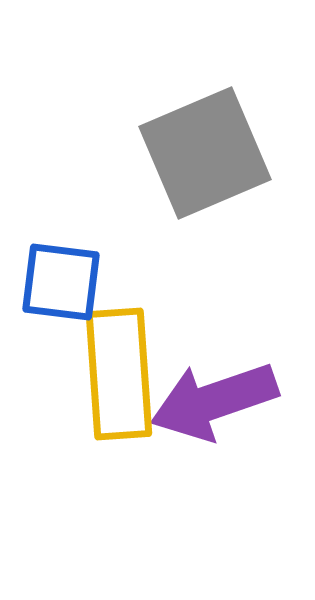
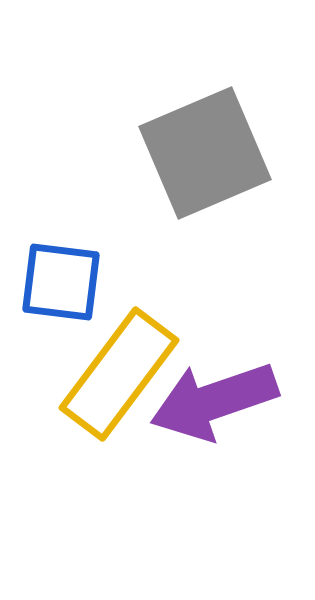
yellow rectangle: rotated 41 degrees clockwise
